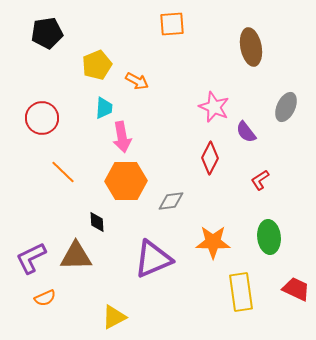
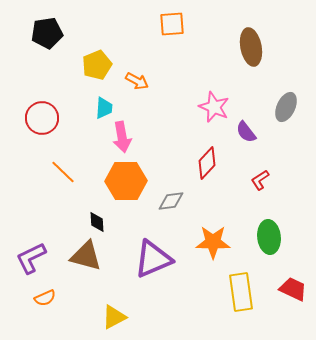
red diamond: moved 3 px left, 5 px down; rotated 16 degrees clockwise
brown triangle: moved 10 px right; rotated 16 degrees clockwise
red trapezoid: moved 3 px left
